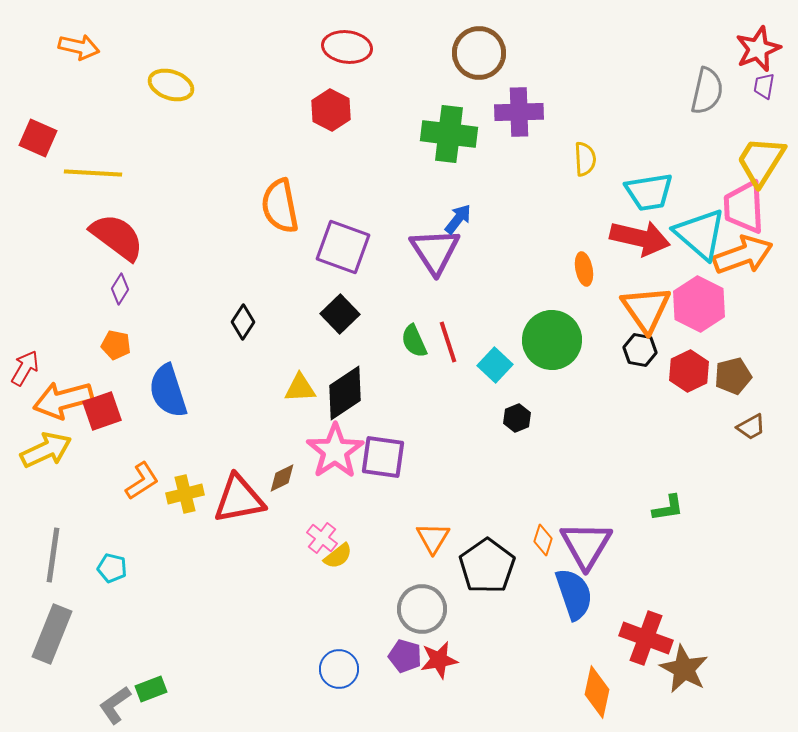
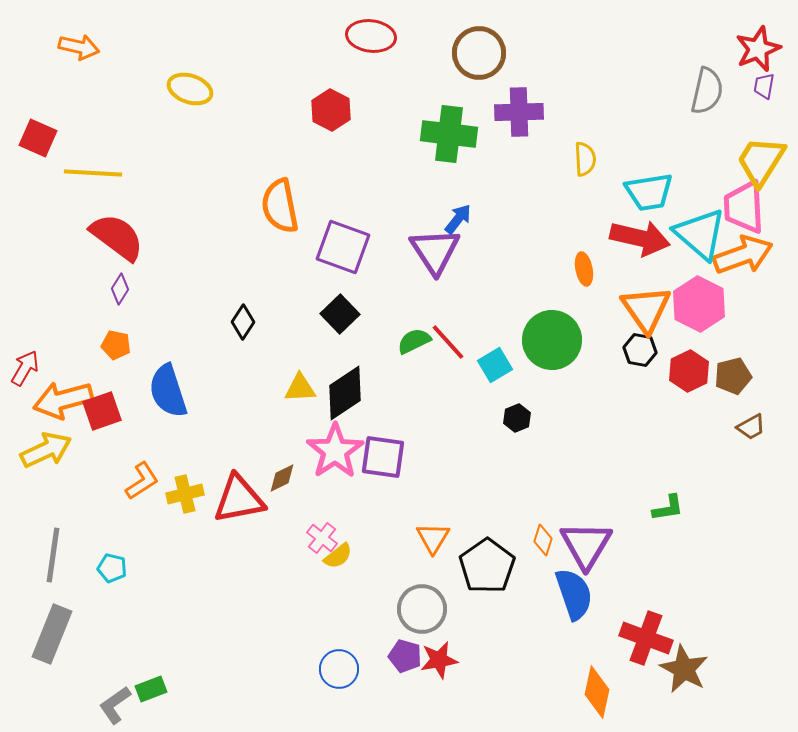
red ellipse at (347, 47): moved 24 px right, 11 px up
yellow ellipse at (171, 85): moved 19 px right, 4 px down
green semicircle at (414, 341): rotated 88 degrees clockwise
red line at (448, 342): rotated 24 degrees counterclockwise
cyan square at (495, 365): rotated 16 degrees clockwise
